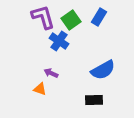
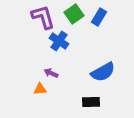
green square: moved 3 px right, 6 px up
blue semicircle: moved 2 px down
orange triangle: rotated 24 degrees counterclockwise
black rectangle: moved 3 px left, 2 px down
